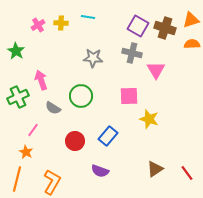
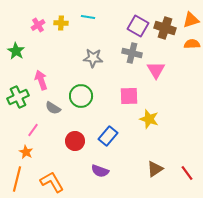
orange L-shape: rotated 60 degrees counterclockwise
